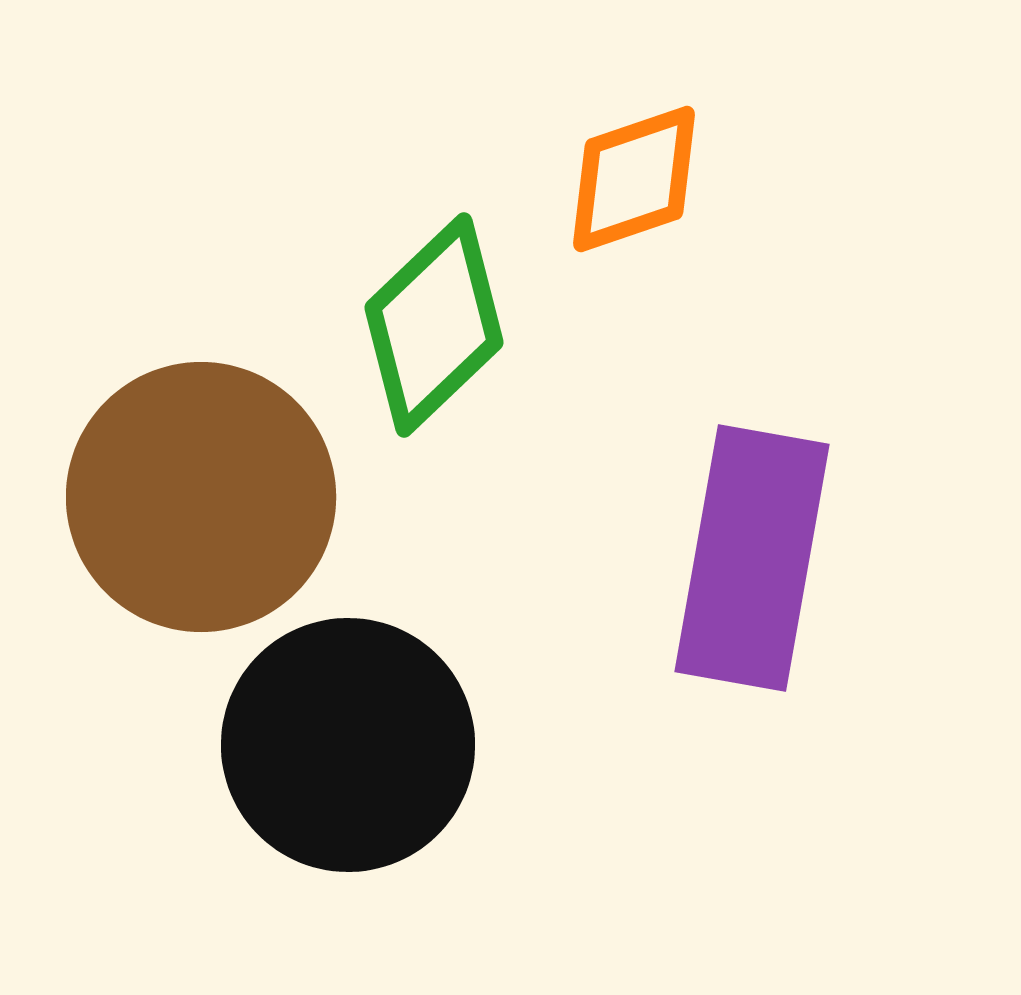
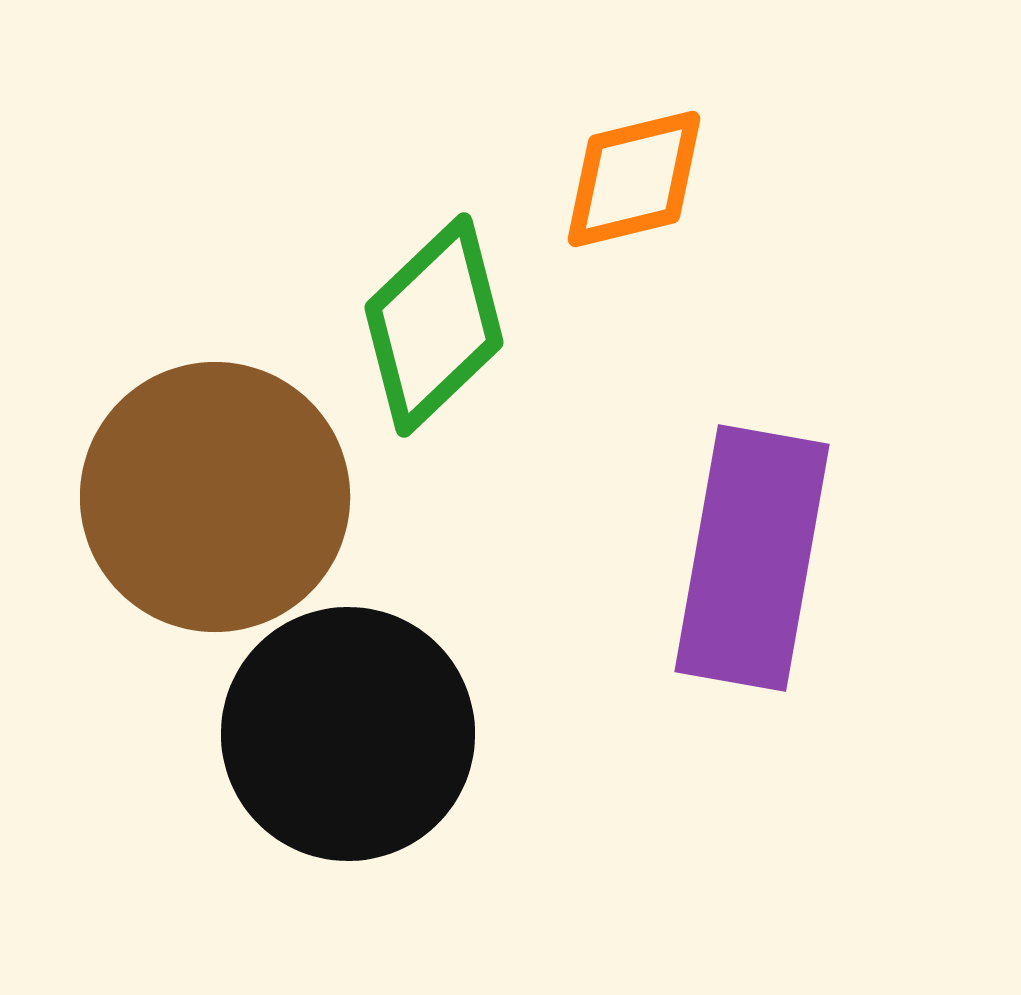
orange diamond: rotated 5 degrees clockwise
brown circle: moved 14 px right
black circle: moved 11 px up
